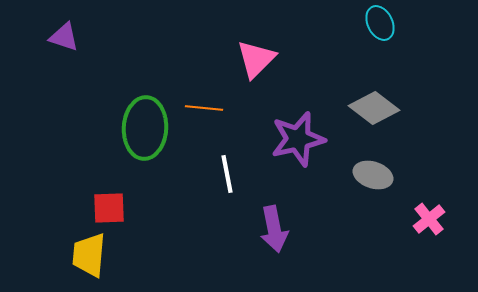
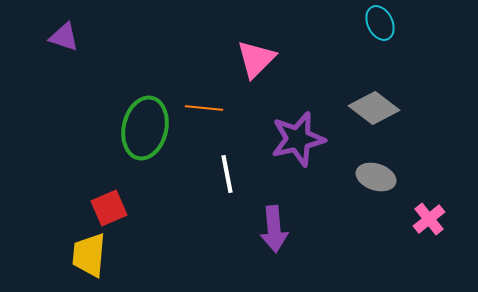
green ellipse: rotated 10 degrees clockwise
gray ellipse: moved 3 px right, 2 px down
red square: rotated 21 degrees counterclockwise
purple arrow: rotated 6 degrees clockwise
